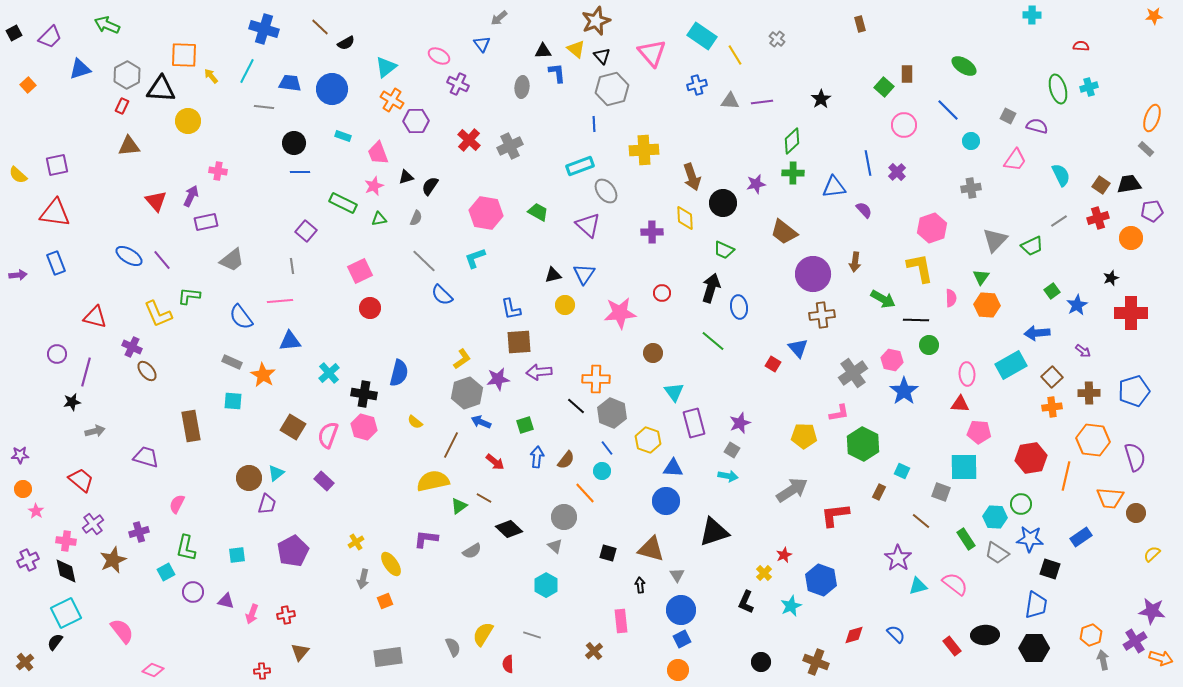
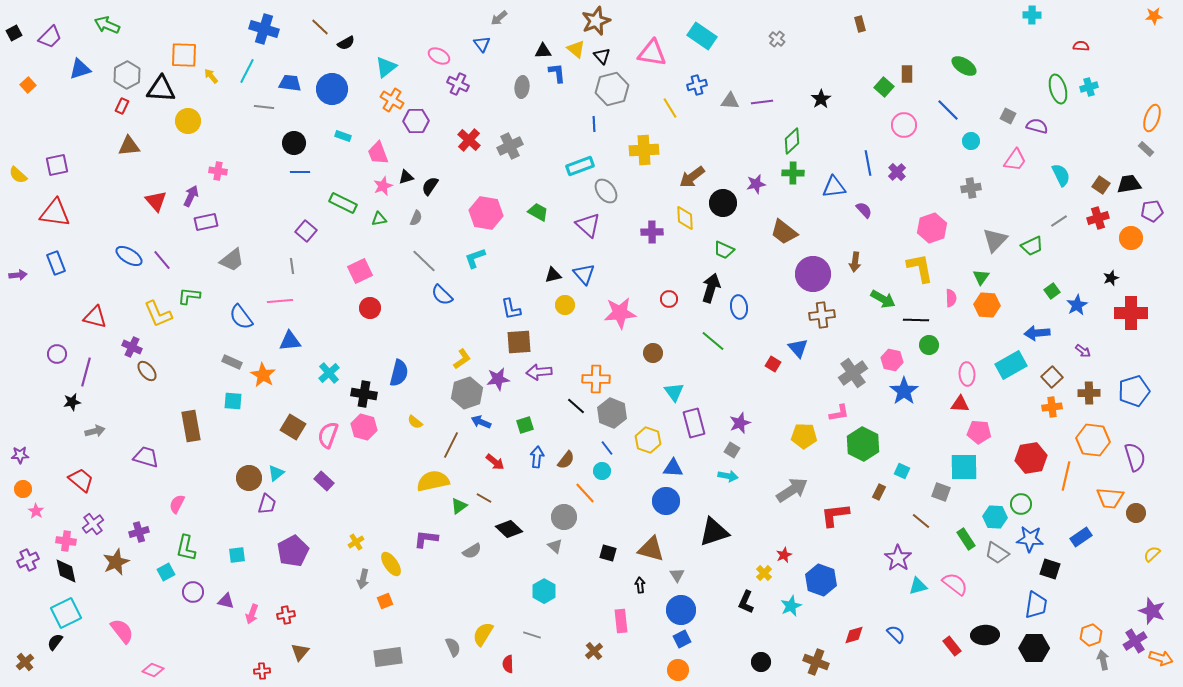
pink triangle at (652, 53): rotated 40 degrees counterclockwise
yellow line at (735, 55): moved 65 px left, 53 px down
brown arrow at (692, 177): rotated 72 degrees clockwise
pink star at (374, 186): moved 9 px right
blue triangle at (584, 274): rotated 15 degrees counterclockwise
red circle at (662, 293): moved 7 px right, 6 px down
brown star at (113, 560): moved 3 px right, 2 px down
cyan hexagon at (546, 585): moved 2 px left, 6 px down
purple star at (1152, 611): rotated 12 degrees clockwise
